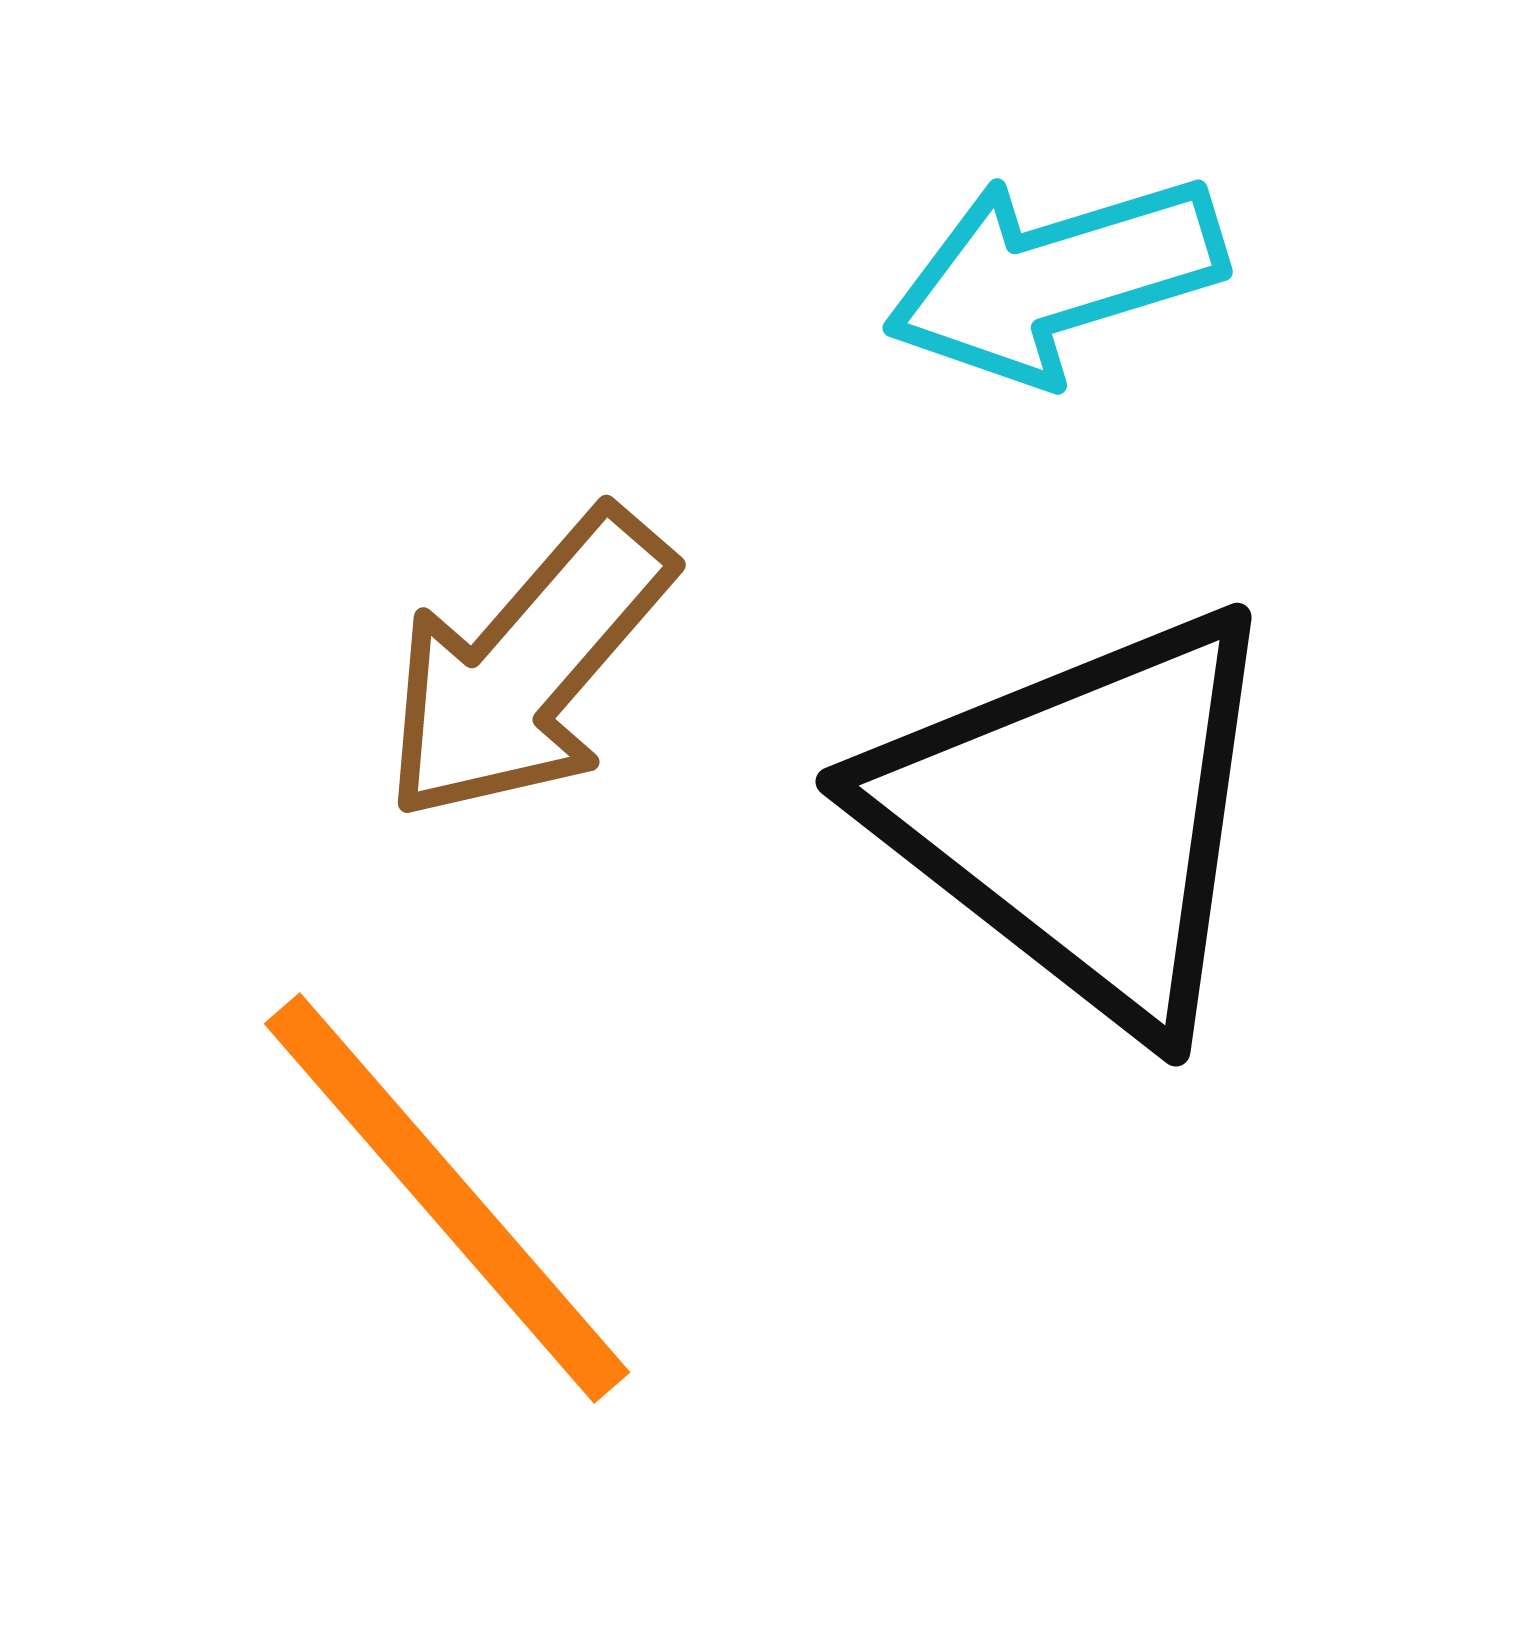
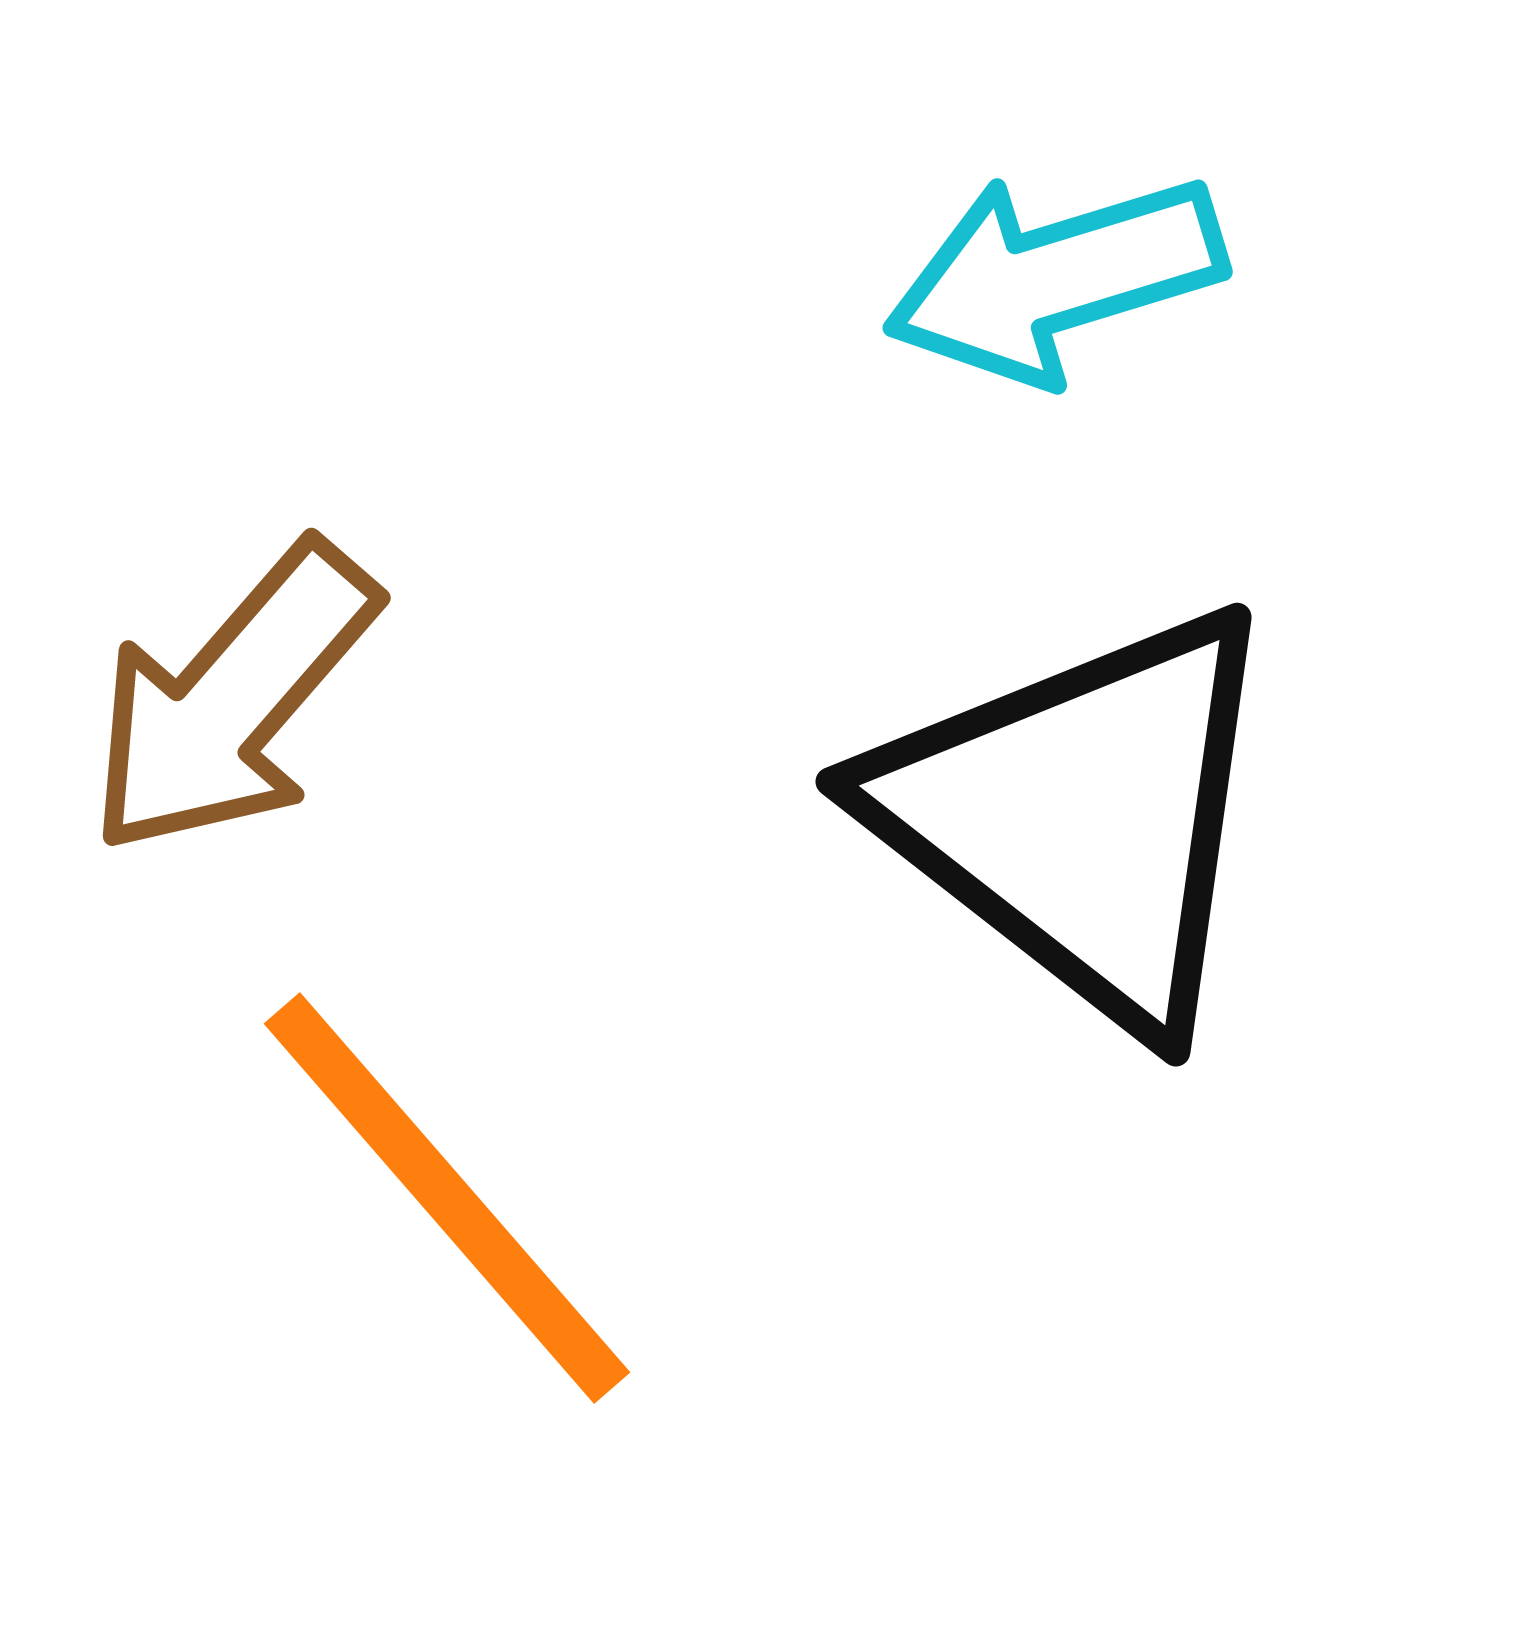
brown arrow: moved 295 px left, 33 px down
